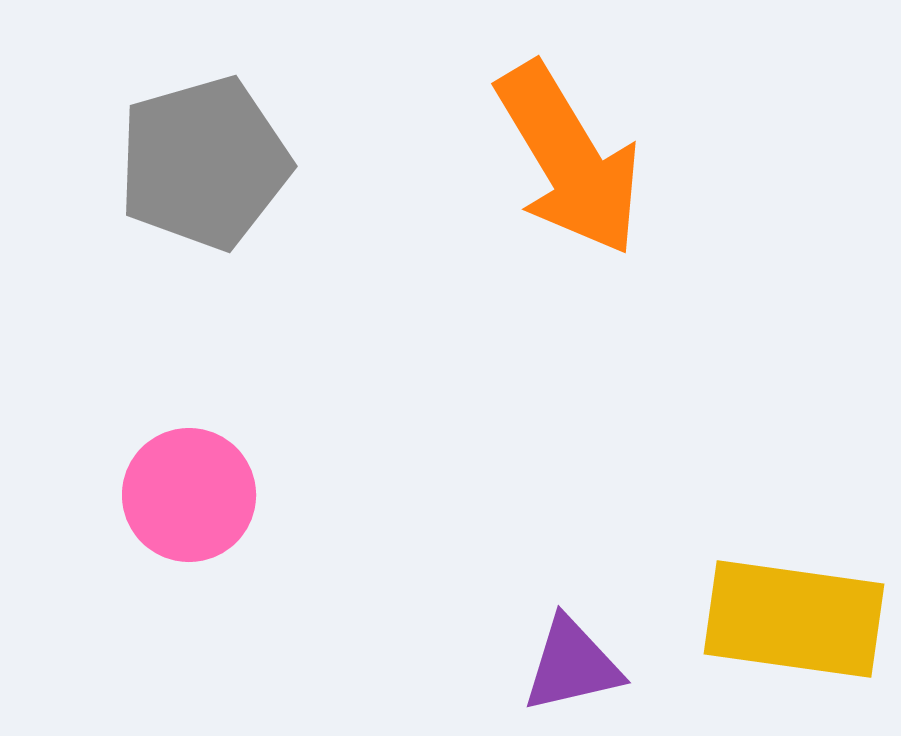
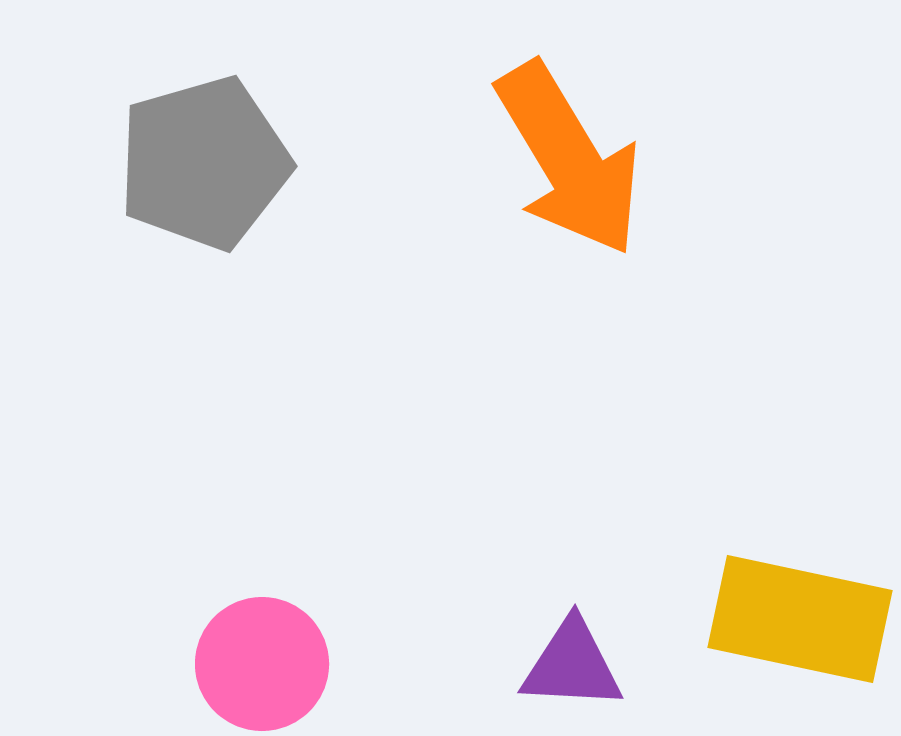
pink circle: moved 73 px right, 169 px down
yellow rectangle: moved 6 px right; rotated 4 degrees clockwise
purple triangle: rotated 16 degrees clockwise
